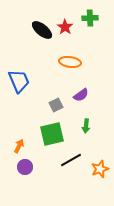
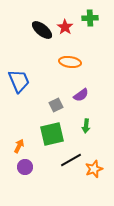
orange star: moved 6 px left
